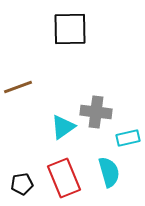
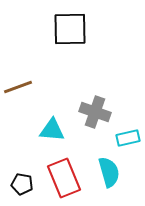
gray cross: moved 1 px left; rotated 12 degrees clockwise
cyan triangle: moved 11 px left, 3 px down; rotated 40 degrees clockwise
black pentagon: rotated 20 degrees clockwise
